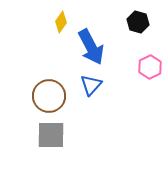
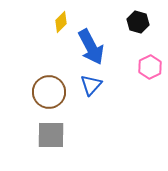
yellow diamond: rotated 10 degrees clockwise
brown circle: moved 4 px up
